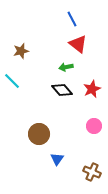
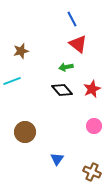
cyan line: rotated 66 degrees counterclockwise
brown circle: moved 14 px left, 2 px up
